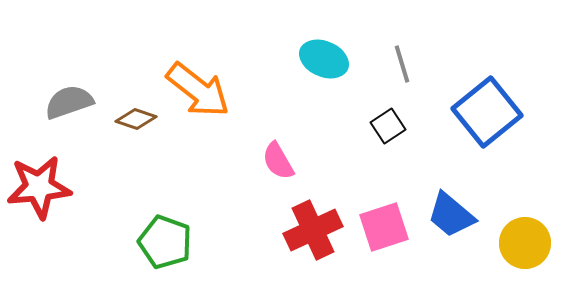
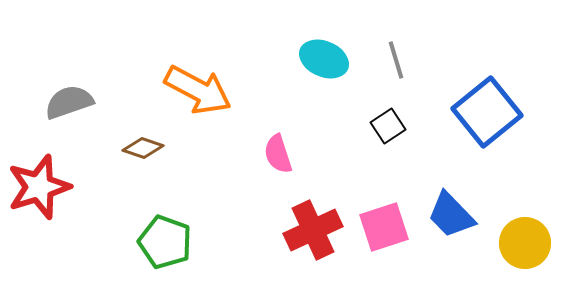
gray line: moved 6 px left, 4 px up
orange arrow: rotated 10 degrees counterclockwise
brown diamond: moved 7 px right, 29 px down
pink semicircle: moved 7 px up; rotated 12 degrees clockwise
red star: rotated 12 degrees counterclockwise
blue trapezoid: rotated 6 degrees clockwise
